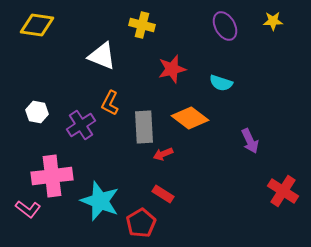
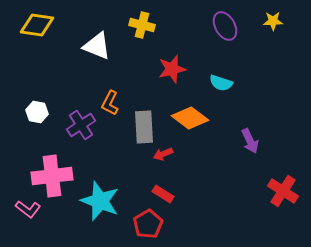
white triangle: moved 5 px left, 10 px up
red pentagon: moved 7 px right, 1 px down
